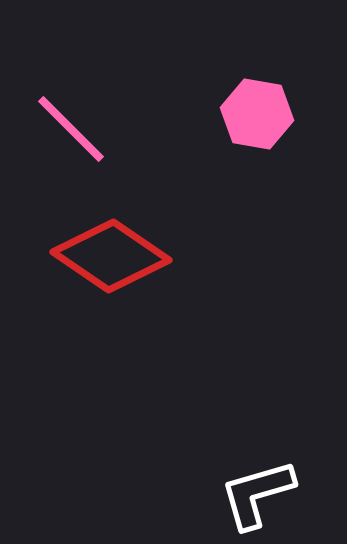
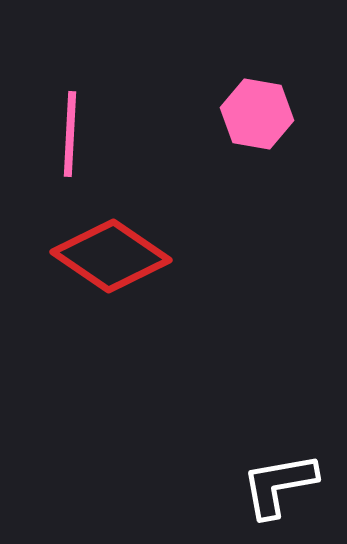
pink line: moved 1 px left, 5 px down; rotated 48 degrees clockwise
white L-shape: moved 22 px right, 9 px up; rotated 6 degrees clockwise
